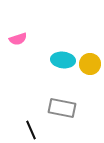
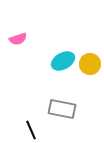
cyan ellipse: moved 1 px down; rotated 35 degrees counterclockwise
gray rectangle: moved 1 px down
